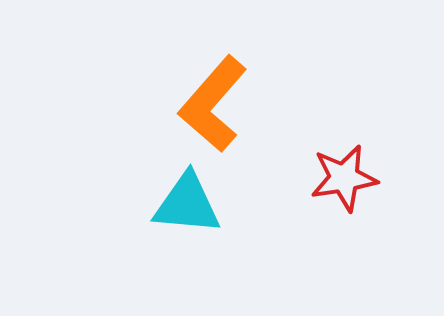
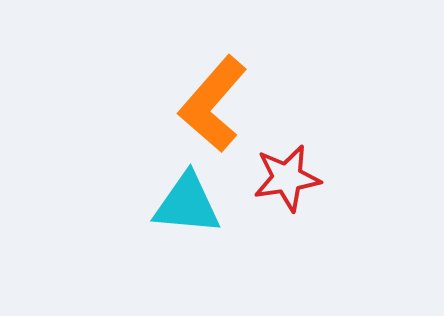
red star: moved 57 px left
